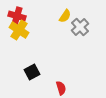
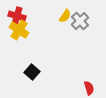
gray cross: moved 6 px up
black square: rotated 21 degrees counterclockwise
red semicircle: moved 28 px right
